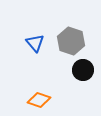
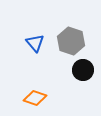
orange diamond: moved 4 px left, 2 px up
